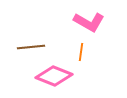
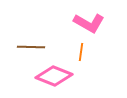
pink L-shape: moved 1 px down
brown line: rotated 8 degrees clockwise
